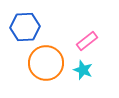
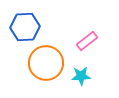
cyan star: moved 2 px left, 6 px down; rotated 24 degrees counterclockwise
